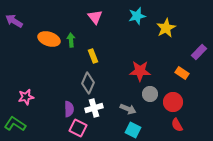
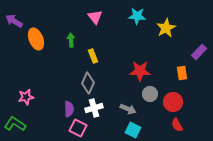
cyan star: rotated 18 degrees clockwise
orange ellipse: moved 13 px left; rotated 50 degrees clockwise
orange rectangle: rotated 48 degrees clockwise
